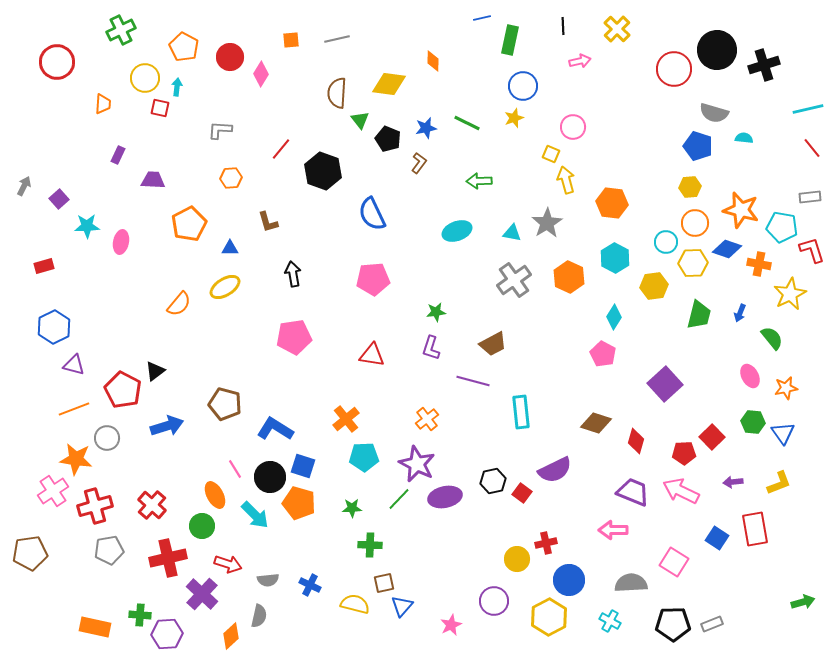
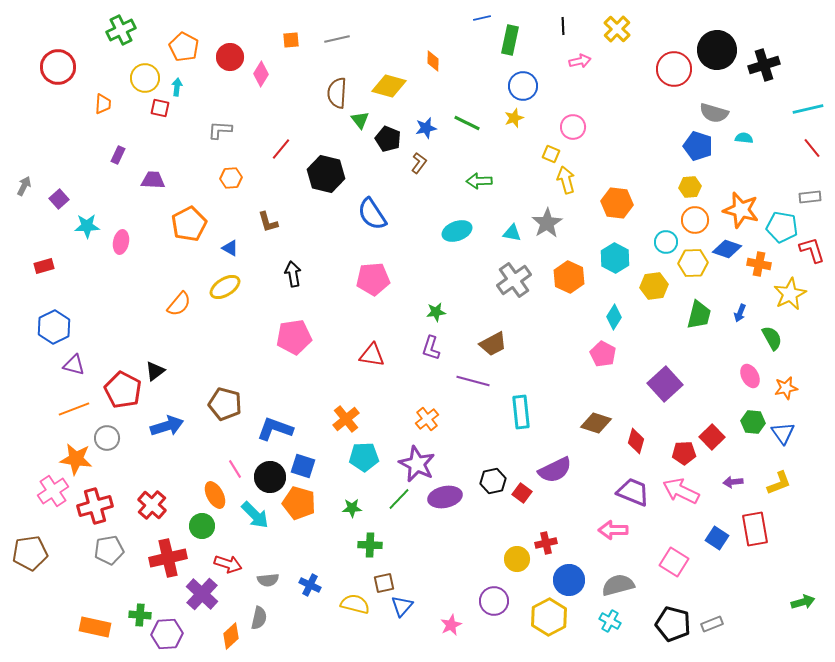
red circle at (57, 62): moved 1 px right, 5 px down
yellow diamond at (389, 84): moved 2 px down; rotated 8 degrees clockwise
black hexagon at (323, 171): moved 3 px right, 3 px down; rotated 6 degrees counterclockwise
orange hexagon at (612, 203): moved 5 px right
blue semicircle at (372, 214): rotated 8 degrees counterclockwise
orange circle at (695, 223): moved 3 px up
blue triangle at (230, 248): rotated 30 degrees clockwise
green semicircle at (772, 338): rotated 10 degrees clockwise
blue L-shape at (275, 429): rotated 12 degrees counterclockwise
gray semicircle at (631, 583): moved 13 px left, 2 px down; rotated 12 degrees counterclockwise
gray semicircle at (259, 616): moved 2 px down
black pentagon at (673, 624): rotated 16 degrees clockwise
